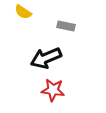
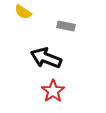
black arrow: rotated 44 degrees clockwise
red star: moved 1 px down; rotated 30 degrees clockwise
